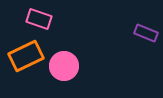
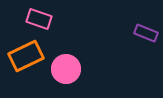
pink circle: moved 2 px right, 3 px down
